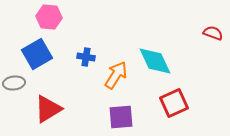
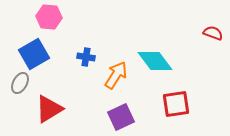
blue square: moved 3 px left
cyan diamond: rotated 12 degrees counterclockwise
gray ellipse: moved 6 px right; rotated 55 degrees counterclockwise
red square: moved 2 px right, 1 px down; rotated 16 degrees clockwise
red triangle: moved 1 px right
purple square: rotated 20 degrees counterclockwise
